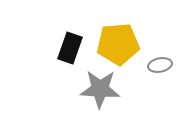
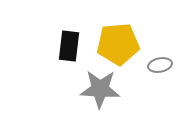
black rectangle: moved 1 px left, 2 px up; rotated 12 degrees counterclockwise
